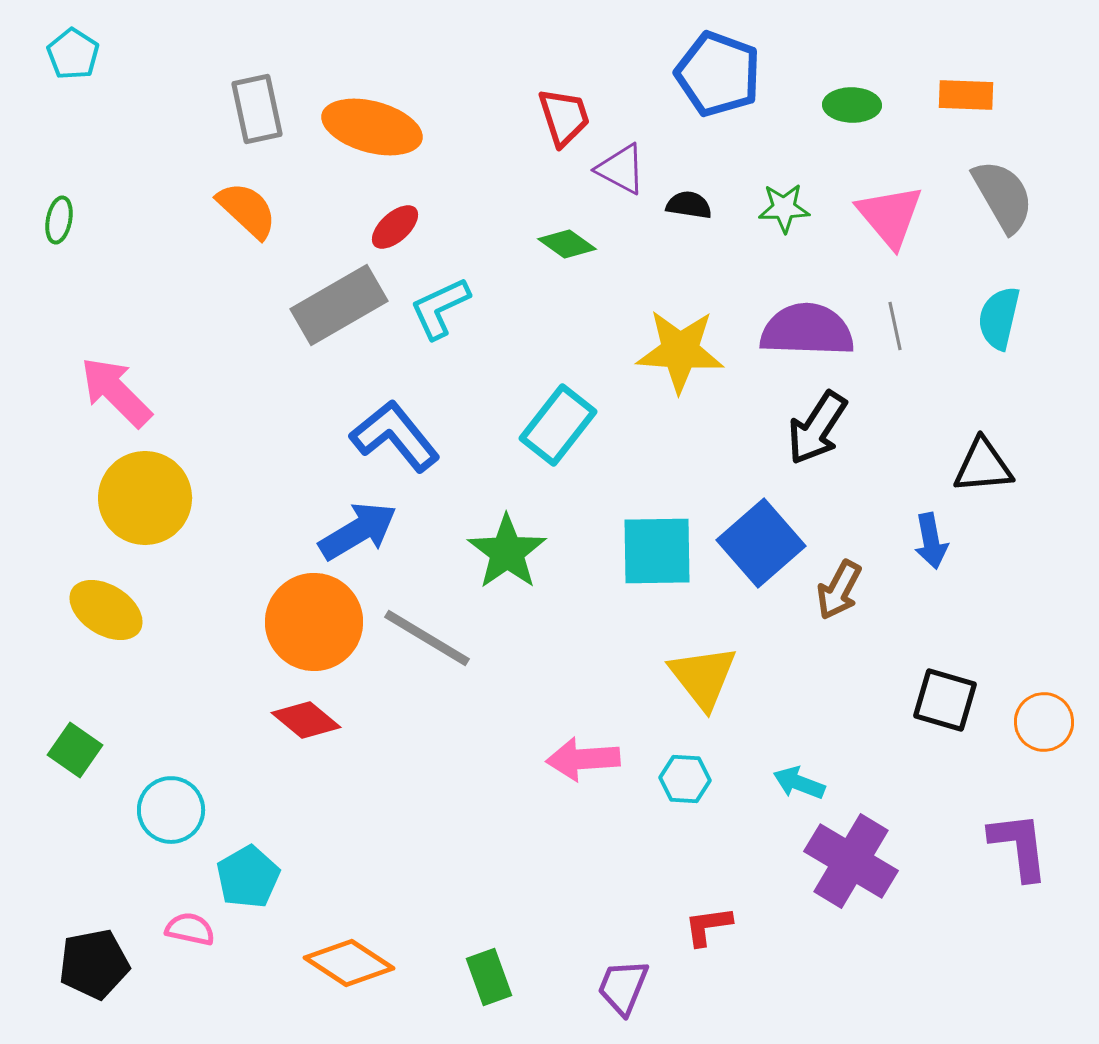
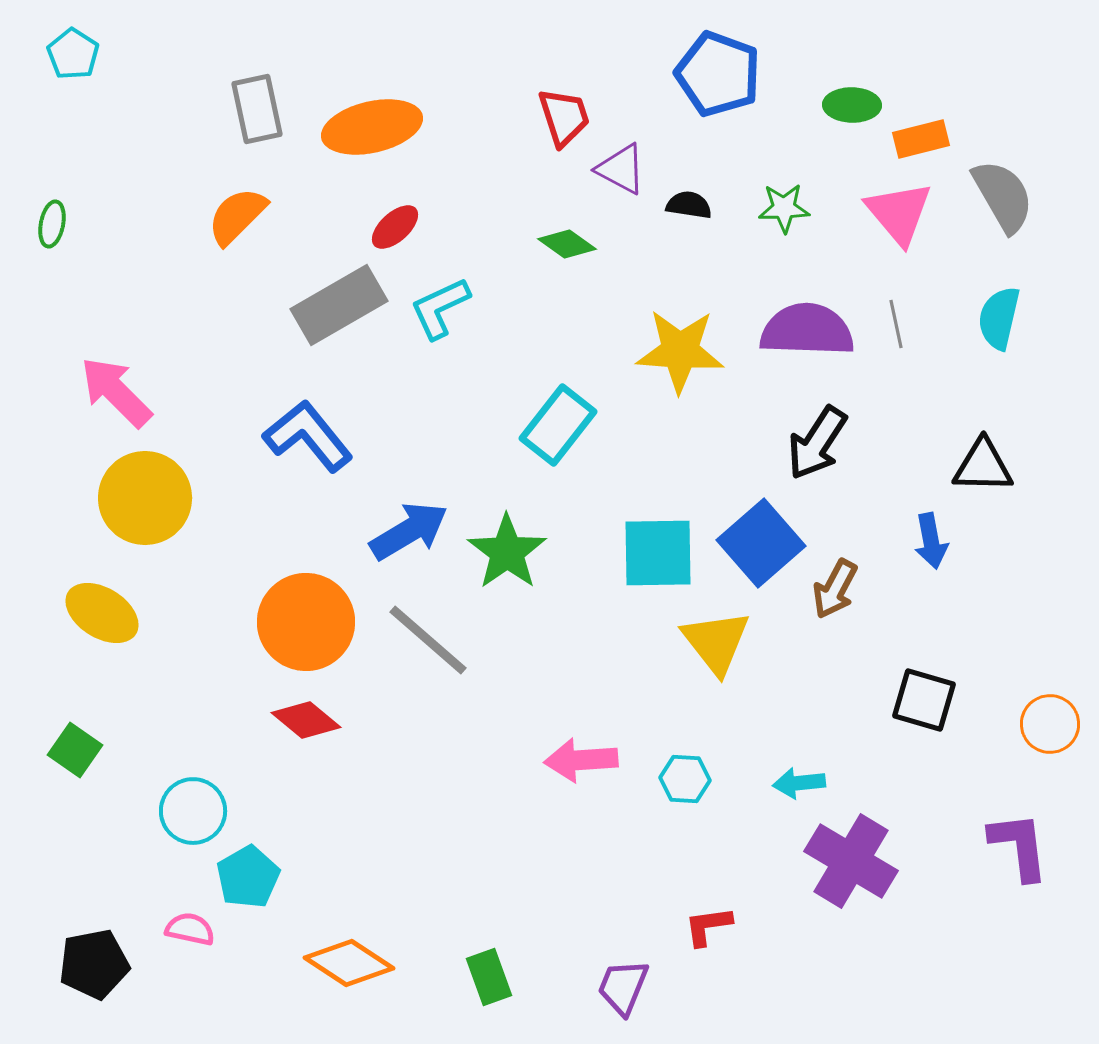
orange rectangle at (966, 95): moved 45 px left, 44 px down; rotated 16 degrees counterclockwise
orange ellipse at (372, 127): rotated 28 degrees counterclockwise
orange semicircle at (247, 210): moved 10 px left, 6 px down; rotated 88 degrees counterclockwise
pink triangle at (890, 216): moved 9 px right, 3 px up
green ellipse at (59, 220): moved 7 px left, 4 px down
gray line at (895, 326): moved 1 px right, 2 px up
black arrow at (817, 428): moved 15 px down
blue L-shape at (395, 436): moved 87 px left
black triangle at (983, 466): rotated 6 degrees clockwise
blue arrow at (358, 531): moved 51 px right
cyan square at (657, 551): moved 1 px right, 2 px down
brown arrow at (839, 590): moved 4 px left, 1 px up
yellow ellipse at (106, 610): moved 4 px left, 3 px down
orange circle at (314, 622): moved 8 px left
gray line at (427, 638): moved 1 px right, 2 px down; rotated 10 degrees clockwise
yellow triangle at (703, 677): moved 13 px right, 35 px up
black square at (945, 700): moved 21 px left
orange circle at (1044, 722): moved 6 px right, 2 px down
pink arrow at (583, 759): moved 2 px left, 1 px down
cyan arrow at (799, 783): rotated 27 degrees counterclockwise
cyan circle at (171, 810): moved 22 px right, 1 px down
